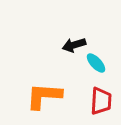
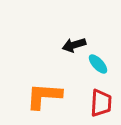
cyan ellipse: moved 2 px right, 1 px down
red trapezoid: moved 2 px down
